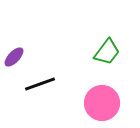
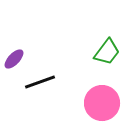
purple ellipse: moved 2 px down
black line: moved 2 px up
